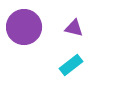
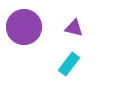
cyan rectangle: moved 2 px left, 1 px up; rotated 15 degrees counterclockwise
